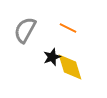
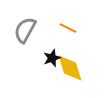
black star: moved 1 px down
yellow diamond: moved 1 px down
